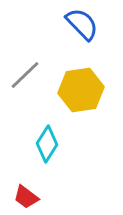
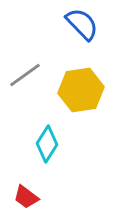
gray line: rotated 8 degrees clockwise
